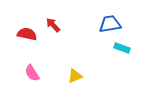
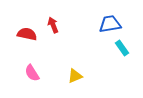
red arrow: rotated 21 degrees clockwise
cyan rectangle: rotated 35 degrees clockwise
